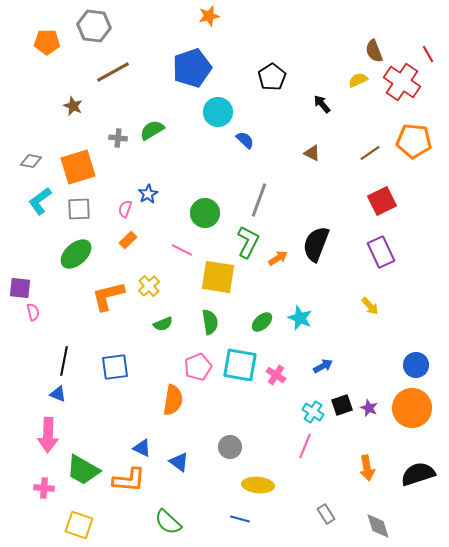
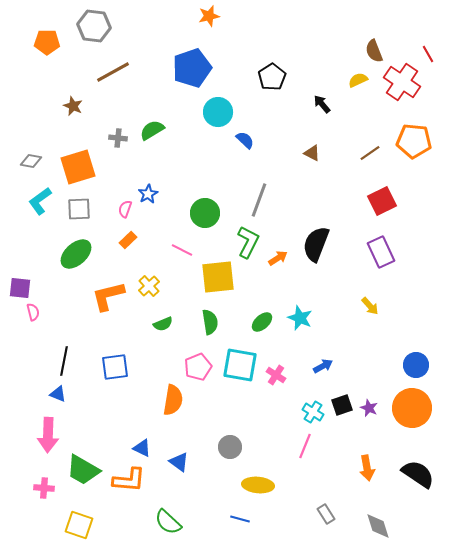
yellow square at (218, 277): rotated 15 degrees counterclockwise
black semicircle at (418, 474): rotated 52 degrees clockwise
